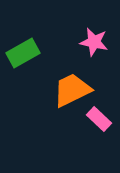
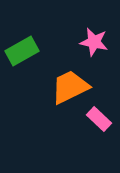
green rectangle: moved 1 px left, 2 px up
orange trapezoid: moved 2 px left, 3 px up
